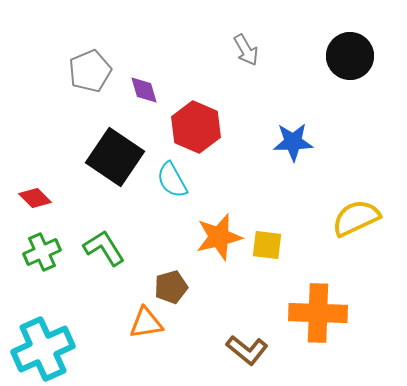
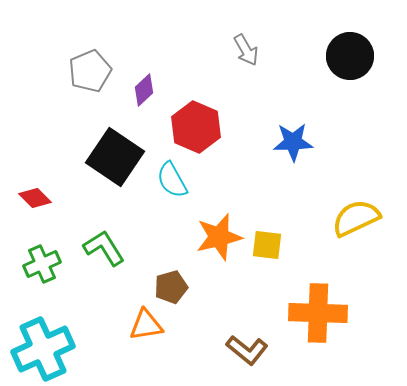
purple diamond: rotated 64 degrees clockwise
green cross: moved 12 px down
orange triangle: moved 2 px down
